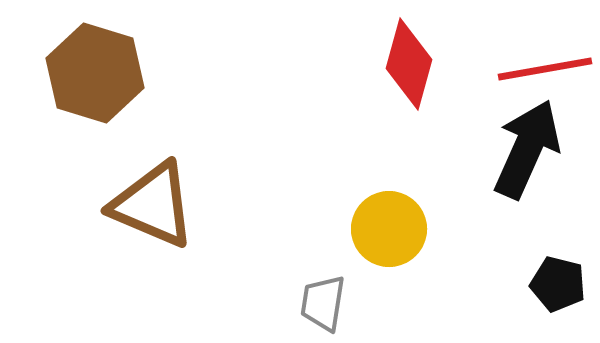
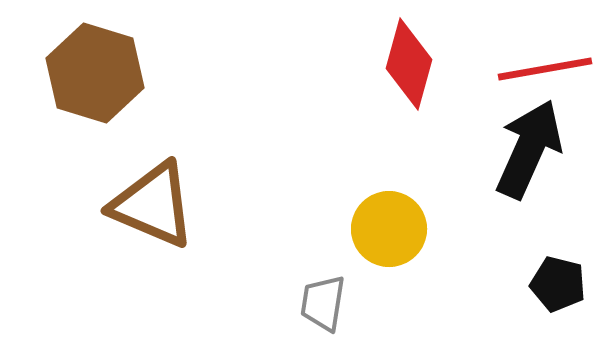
black arrow: moved 2 px right
